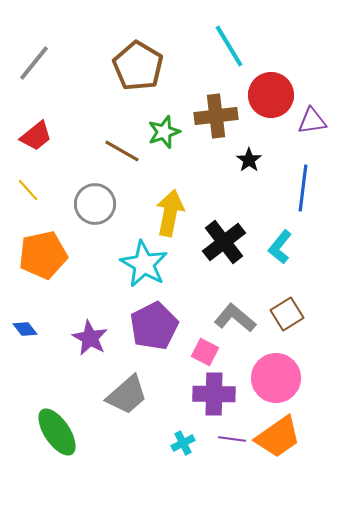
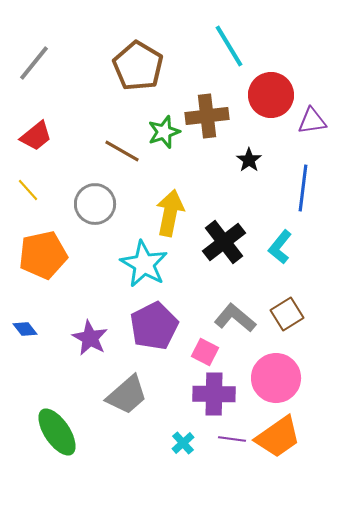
brown cross: moved 9 px left
cyan cross: rotated 15 degrees counterclockwise
